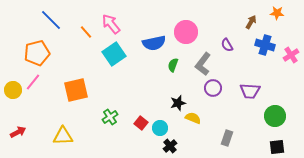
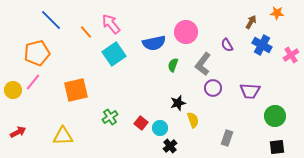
blue cross: moved 3 px left; rotated 12 degrees clockwise
yellow semicircle: moved 2 px down; rotated 49 degrees clockwise
